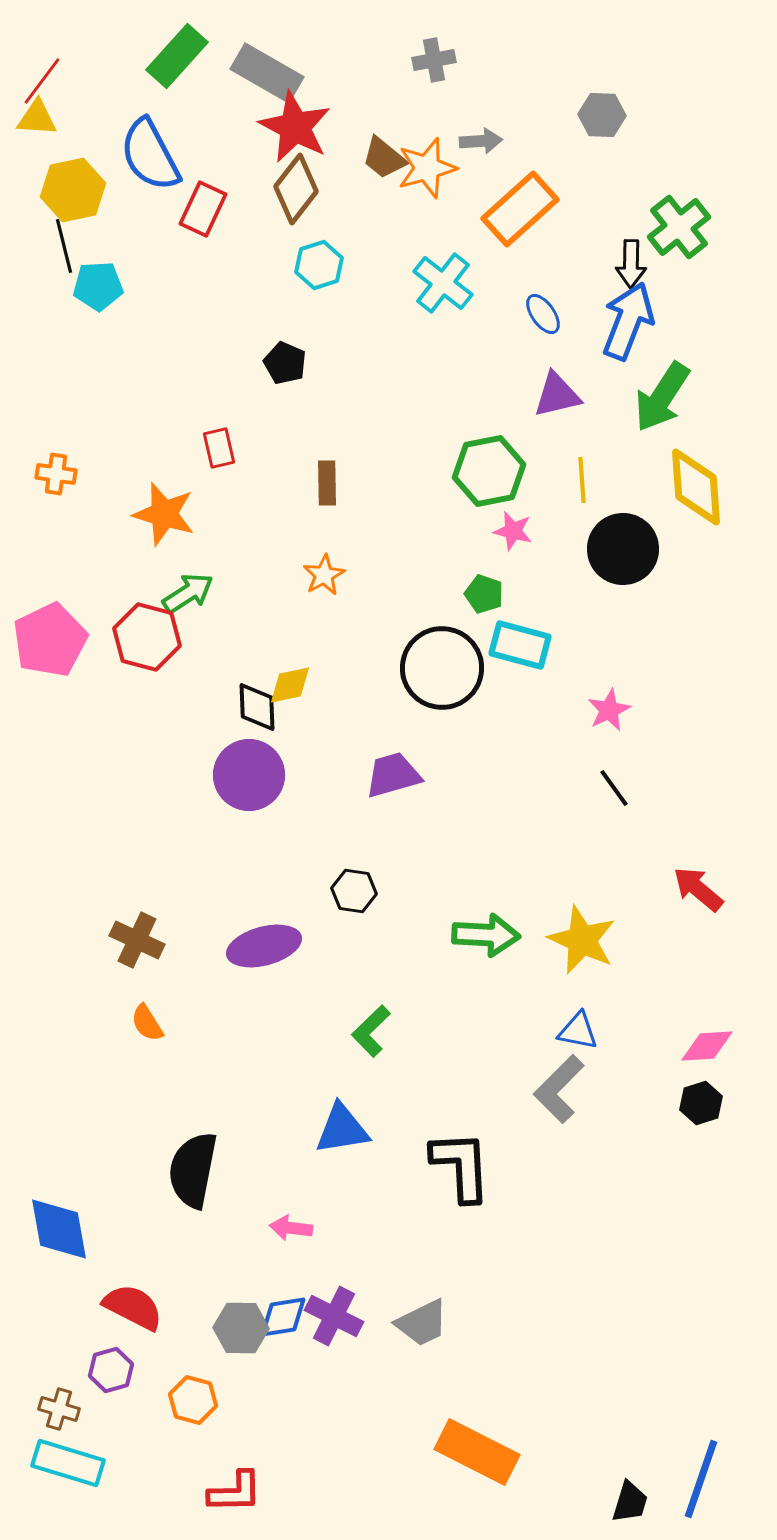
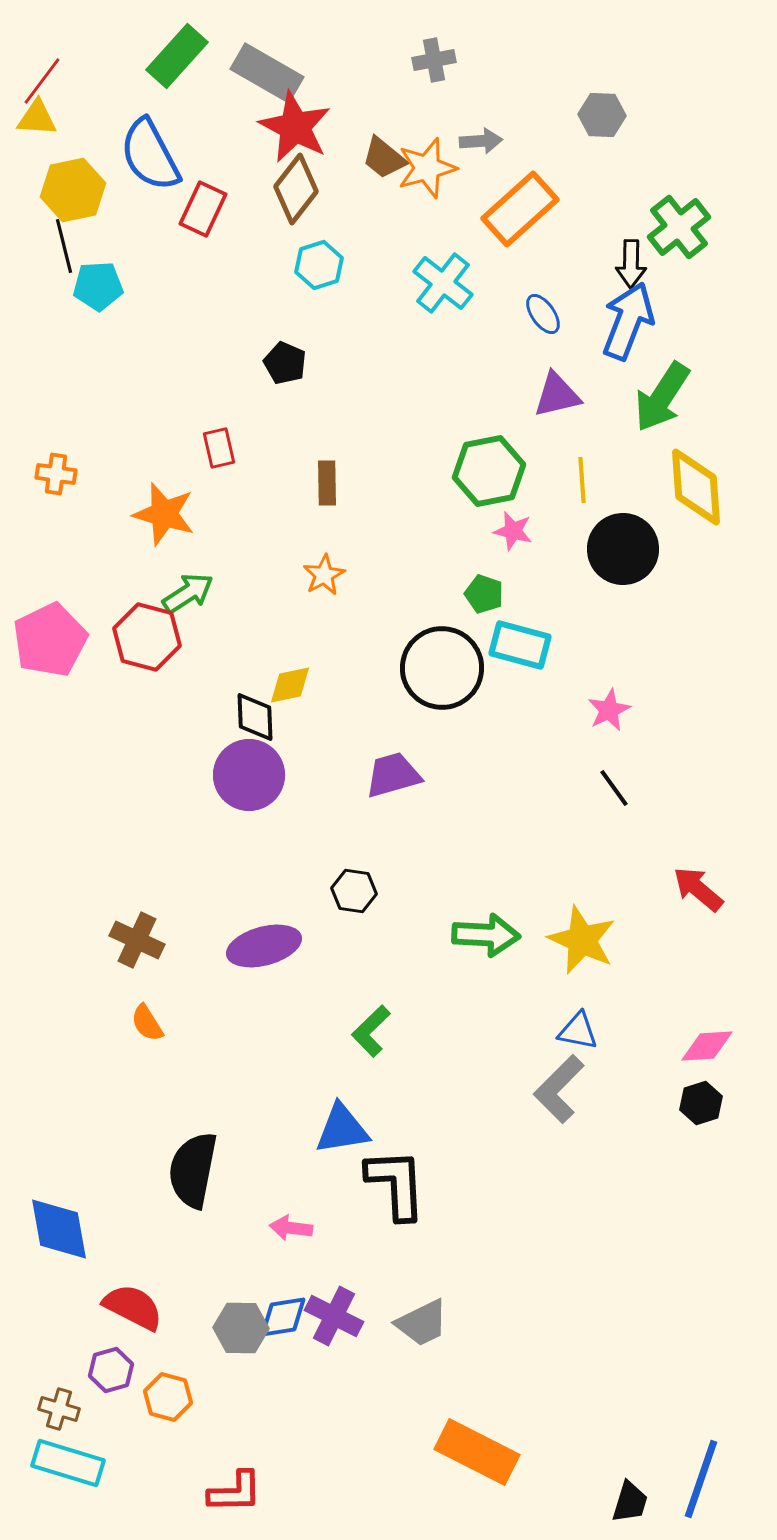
black diamond at (257, 707): moved 2 px left, 10 px down
black L-shape at (461, 1166): moved 65 px left, 18 px down
orange hexagon at (193, 1400): moved 25 px left, 3 px up
